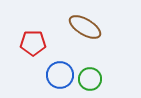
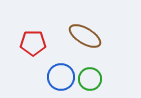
brown ellipse: moved 9 px down
blue circle: moved 1 px right, 2 px down
